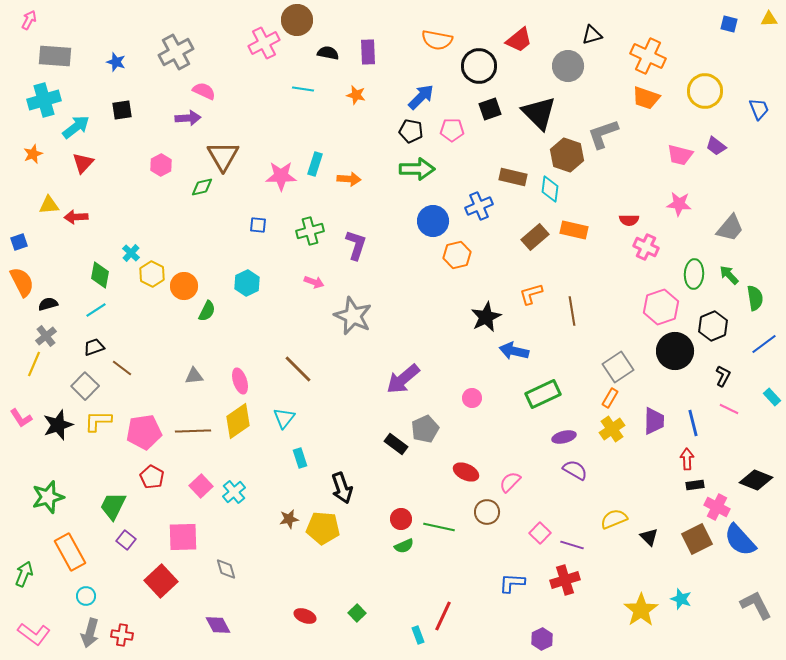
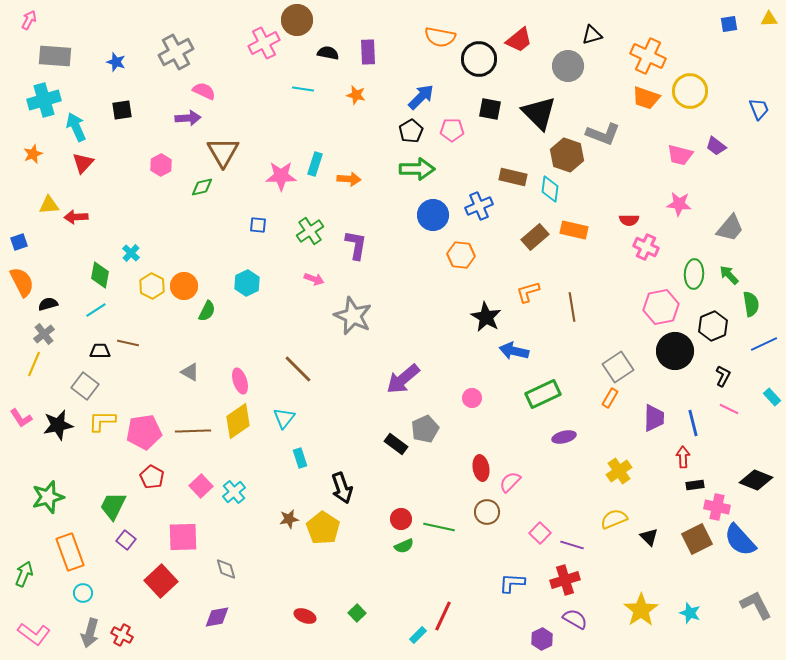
blue square at (729, 24): rotated 24 degrees counterclockwise
orange semicircle at (437, 40): moved 3 px right, 3 px up
black circle at (479, 66): moved 7 px up
yellow circle at (705, 91): moved 15 px left
black square at (490, 109): rotated 30 degrees clockwise
cyan arrow at (76, 127): rotated 76 degrees counterclockwise
black pentagon at (411, 131): rotated 30 degrees clockwise
gray L-shape at (603, 134): rotated 140 degrees counterclockwise
brown triangle at (223, 156): moved 4 px up
blue circle at (433, 221): moved 6 px up
green cross at (310, 231): rotated 20 degrees counterclockwise
purple L-shape at (356, 245): rotated 8 degrees counterclockwise
orange hexagon at (457, 255): moved 4 px right; rotated 20 degrees clockwise
yellow hexagon at (152, 274): moved 12 px down
pink arrow at (314, 282): moved 3 px up
orange L-shape at (531, 294): moved 3 px left, 2 px up
green semicircle at (755, 298): moved 4 px left, 6 px down
pink hexagon at (661, 307): rotated 8 degrees clockwise
brown line at (572, 311): moved 4 px up
black star at (486, 317): rotated 16 degrees counterclockwise
gray cross at (46, 336): moved 2 px left, 2 px up
blue line at (764, 344): rotated 12 degrees clockwise
black trapezoid at (94, 347): moved 6 px right, 4 px down; rotated 20 degrees clockwise
brown line at (122, 368): moved 6 px right, 25 px up; rotated 25 degrees counterclockwise
gray triangle at (194, 376): moved 4 px left, 4 px up; rotated 36 degrees clockwise
gray square at (85, 386): rotated 8 degrees counterclockwise
yellow L-shape at (98, 421): moved 4 px right
purple trapezoid at (654, 421): moved 3 px up
black star at (58, 425): rotated 8 degrees clockwise
yellow cross at (612, 429): moved 7 px right, 42 px down
red arrow at (687, 459): moved 4 px left, 2 px up
purple semicircle at (575, 470): moved 149 px down
red ellipse at (466, 472): moved 15 px right, 4 px up; rotated 55 degrees clockwise
pink cross at (717, 507): rotated 15 degrees counterclockwise
yellow pentagon at (323, 528): rotated 28 degrees clockwise
orange rectangle at (70, 552): rotated 9 degrees clockwise
cyan circle at (86, 596): moved 3 px left, 3 px up
cyan star at (681, 599): moved 9 px right, 14 px down
purple diamond at (218, 625): moved 1 px left, 8 px up; rotated 72 degrees counterclockwise
red cross at (122, 635): rotated 20 degrees clockwise
cyan rectangle at (418, 635): rotated 66 degrees clockwise
